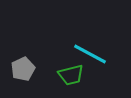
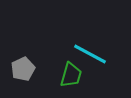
green trapezoid: rotated 60 degrees counterclockwise
